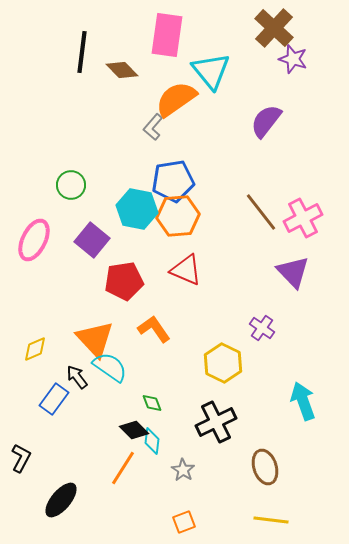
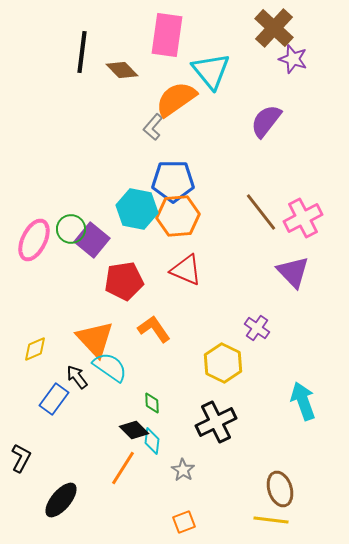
blue pentagon: rotated 9 degrees clockwise
green circle: moved 44 px down
purple cross: moved 5 px left
green diamond: rotated 20 degrees clockwise
brown ellipse: moved 15 px right, 22 px down
